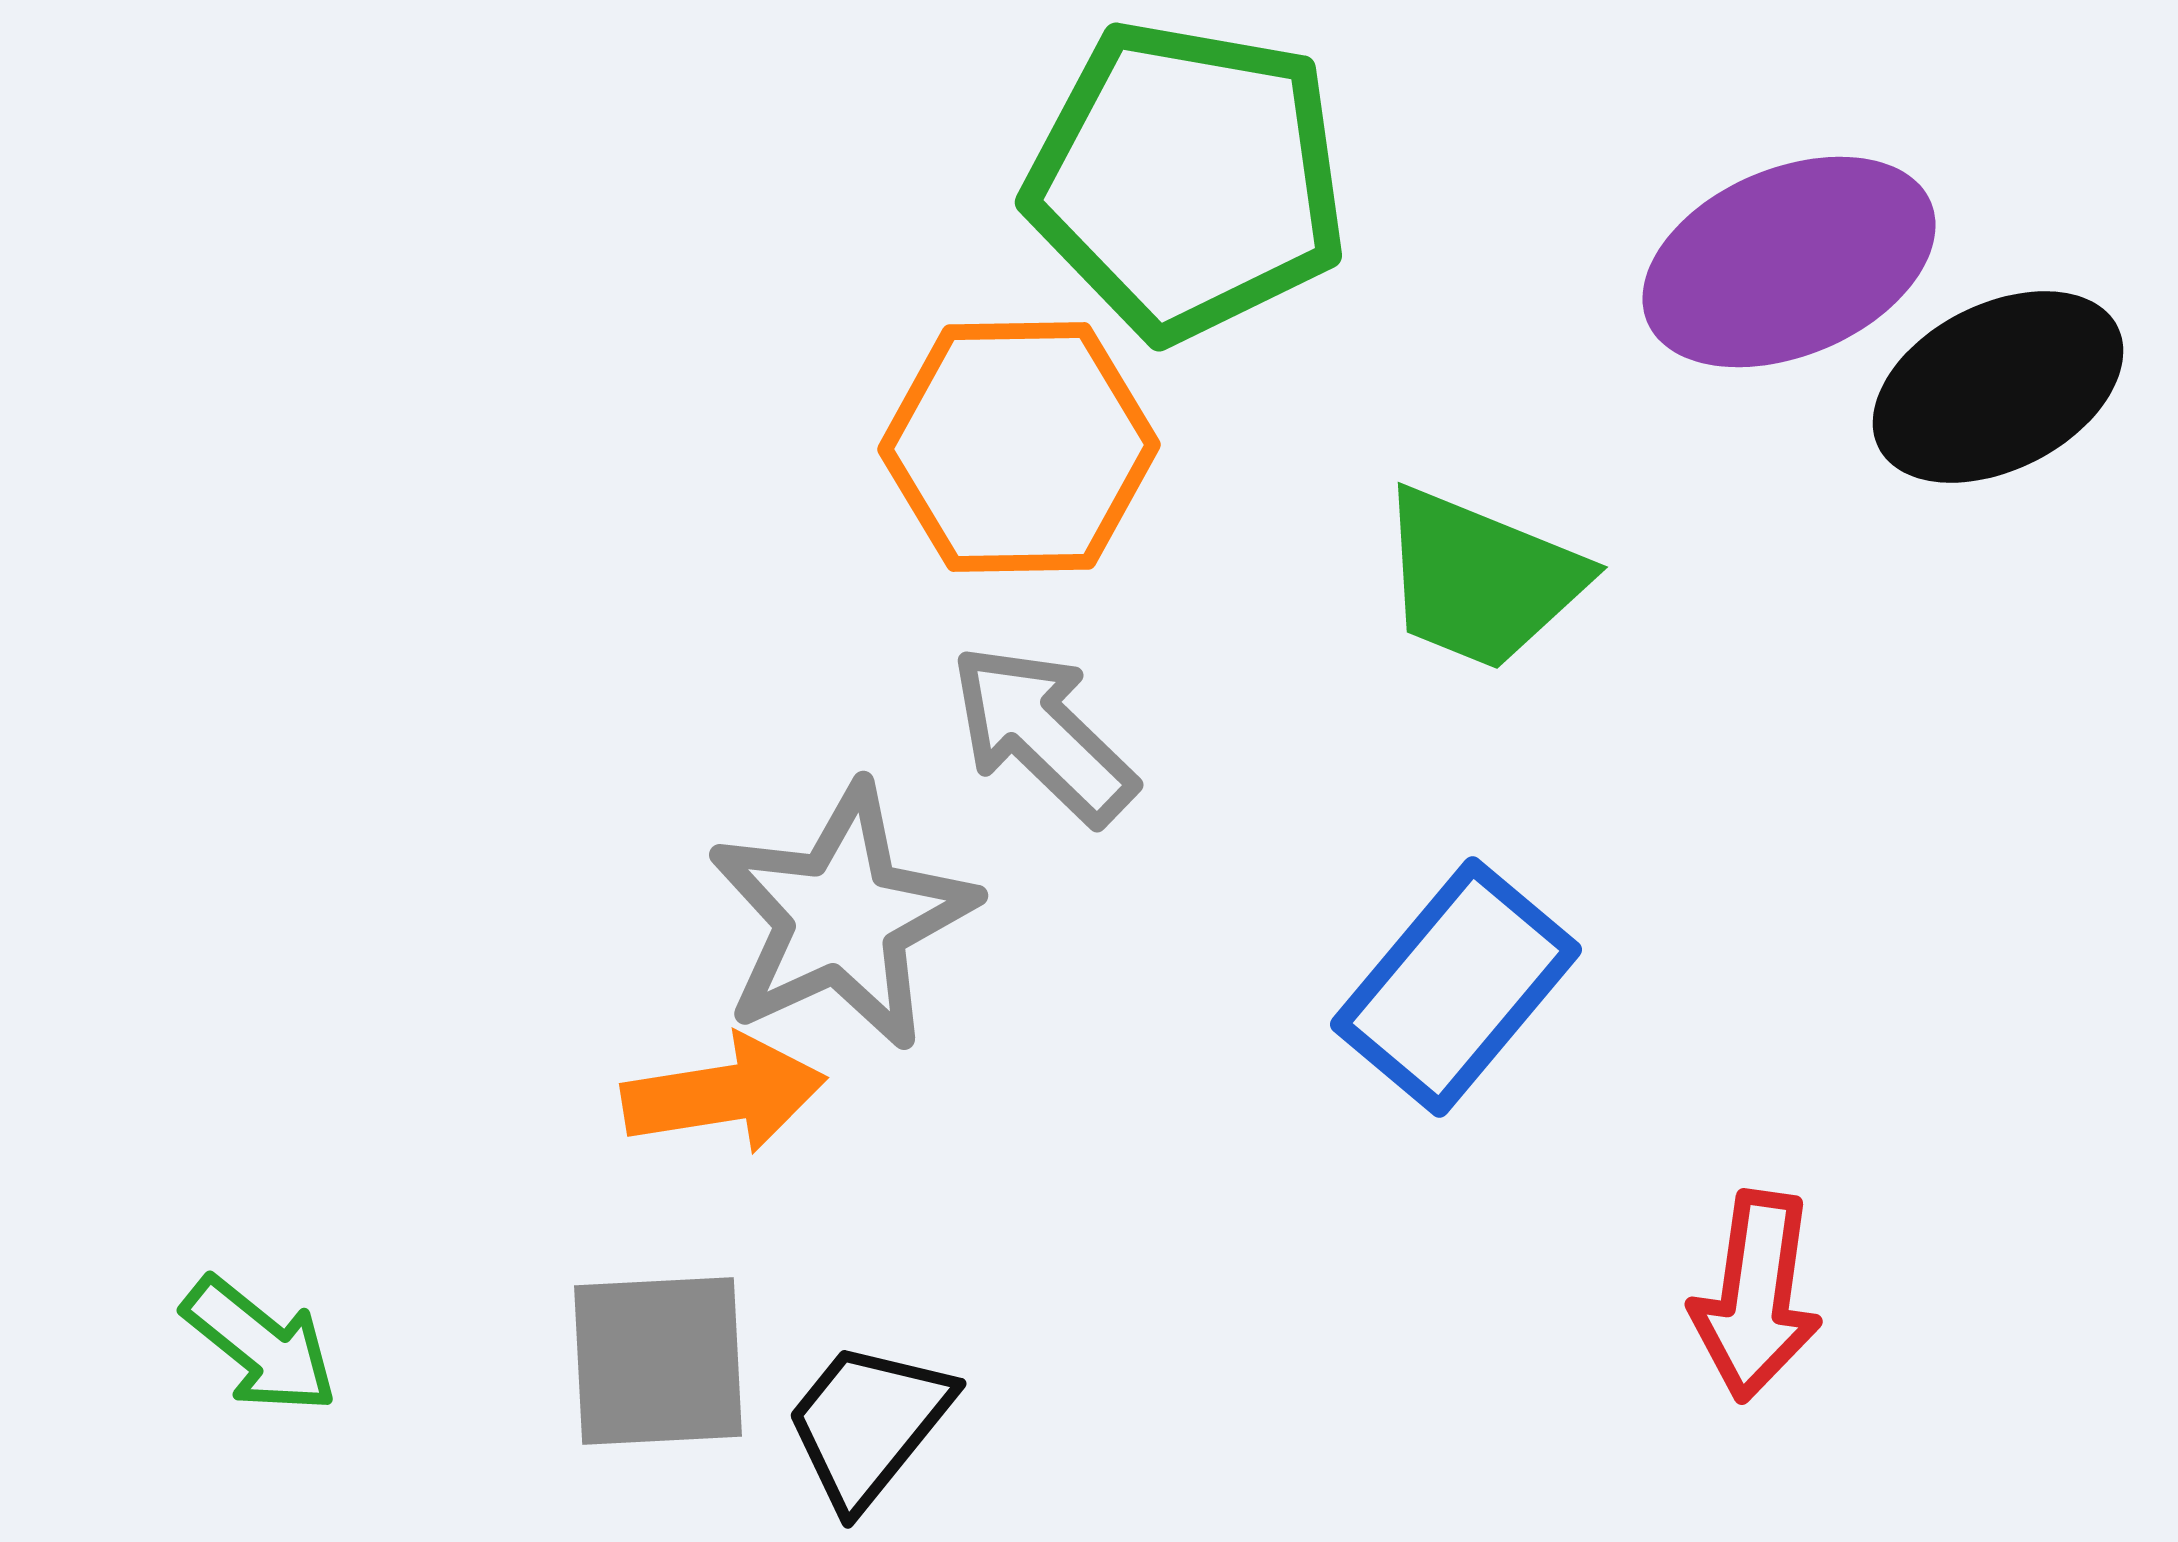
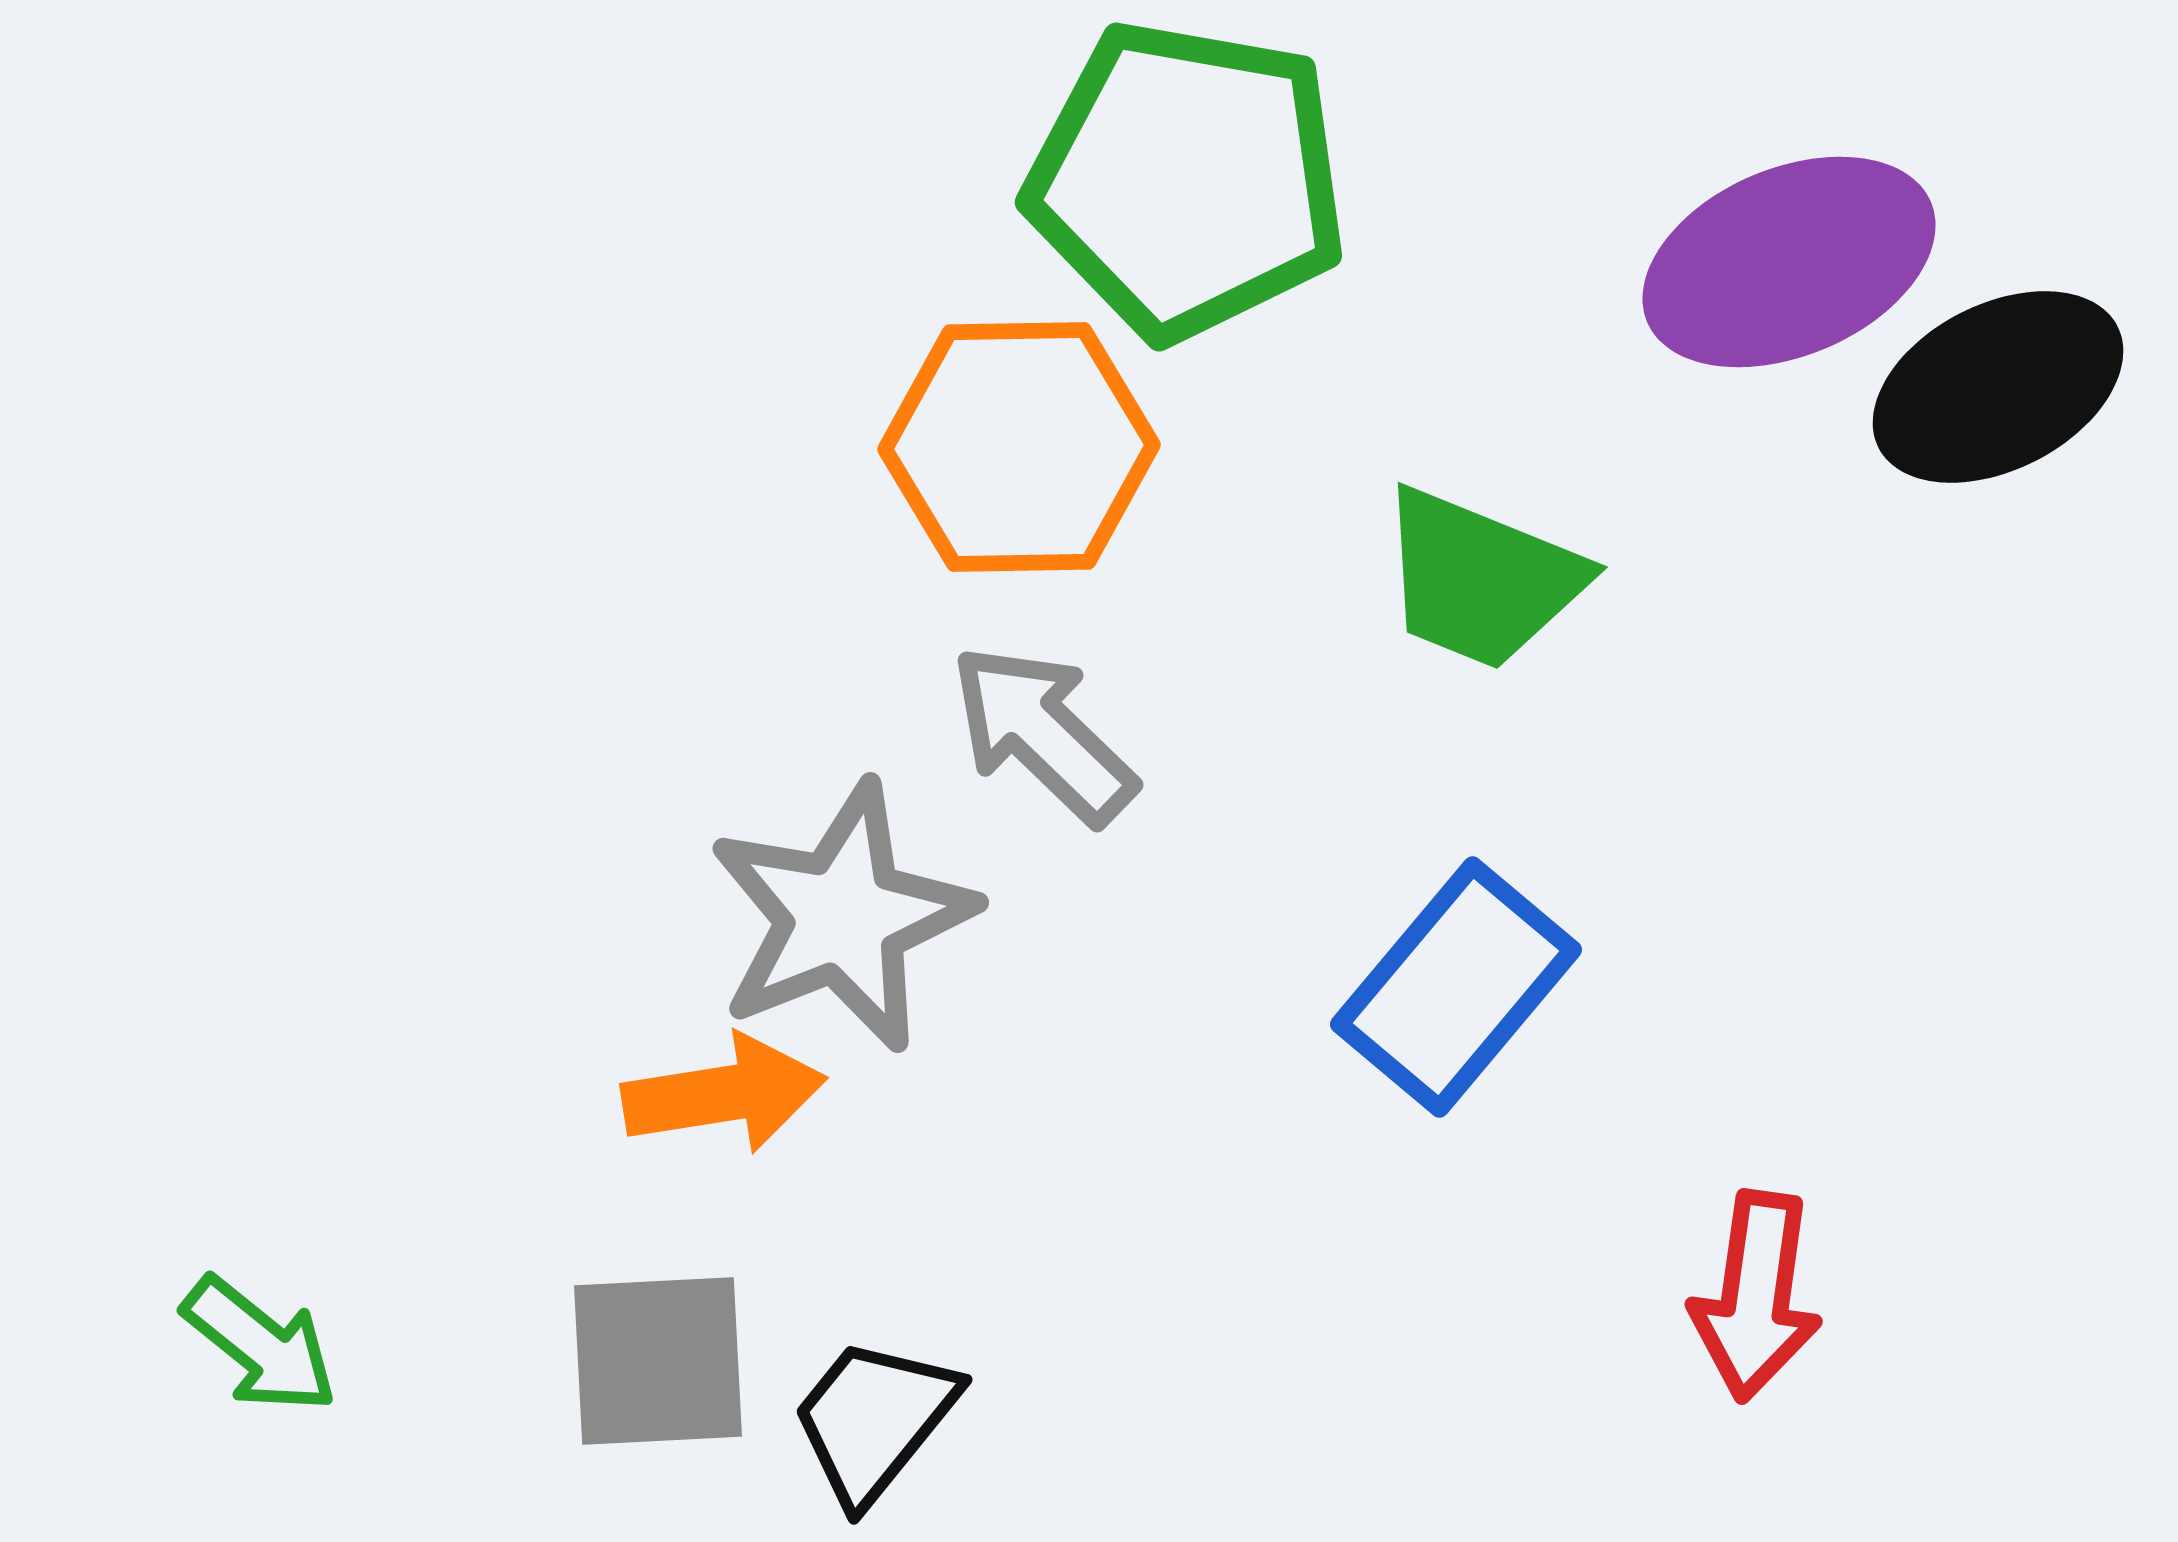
gray star: rotated 3 degrees clockwise
black trapezoid: moved 6 px right, 4 px up
